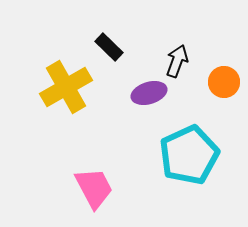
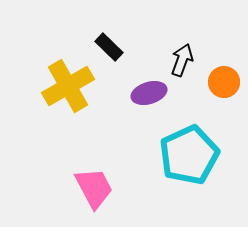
black arrow: moved 5 px right, 1 px up
yellow cross: moved 2 px right, 1 px up
